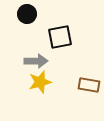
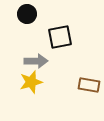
yellow star: moved 9 px left
